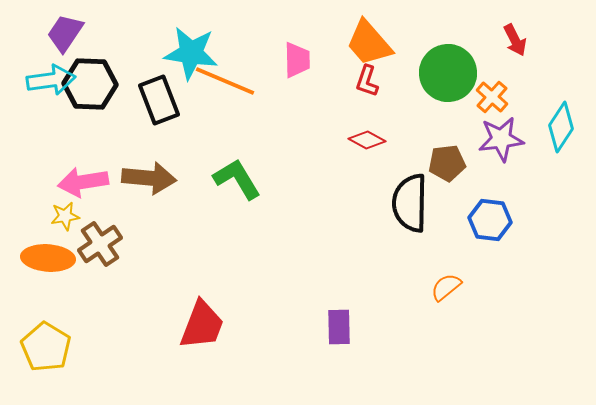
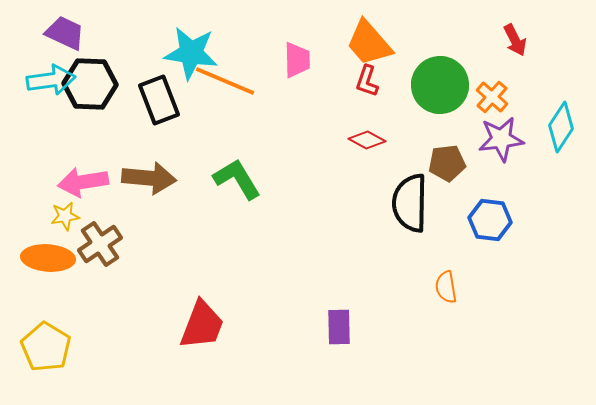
purple trapezoid: rotated 81 degrees clockwise
green circle: moved 8 px left, 12 px down
orange semicircle: rotated 60 degrees counterclockwise
